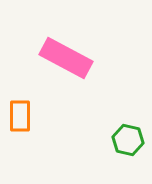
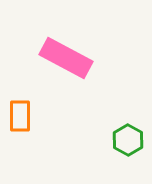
green hexagon: rotated 16 degrees clockwise
